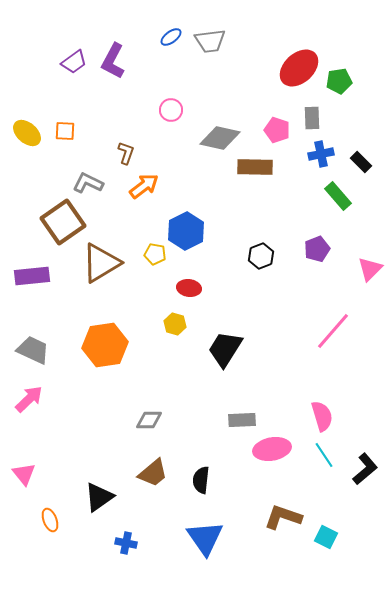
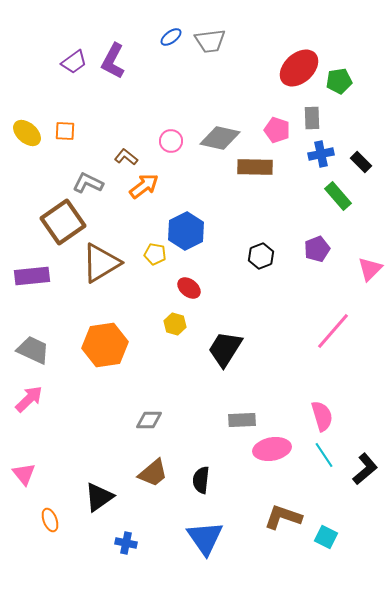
pink circle at (171, 110): moved 31 px down
brown L-shape at (126, 153): moved 4 px down; rotated 70 degrees counterclockwise
red ellipse at (189, 288): rotated 30 degrees clockwise
